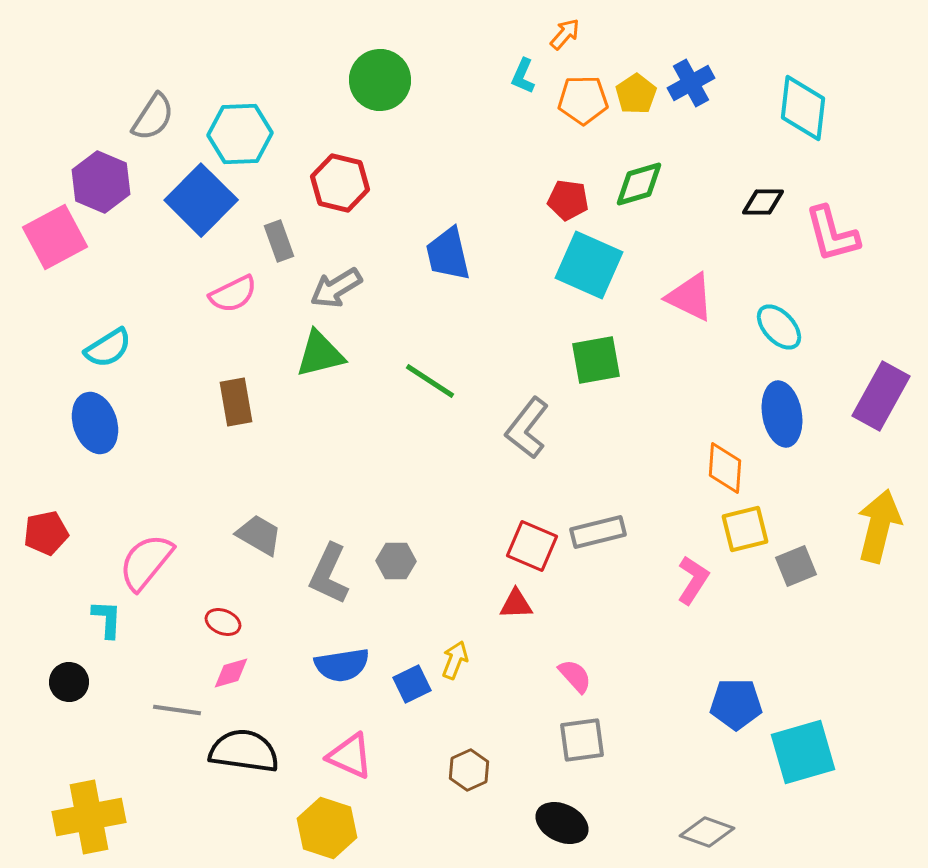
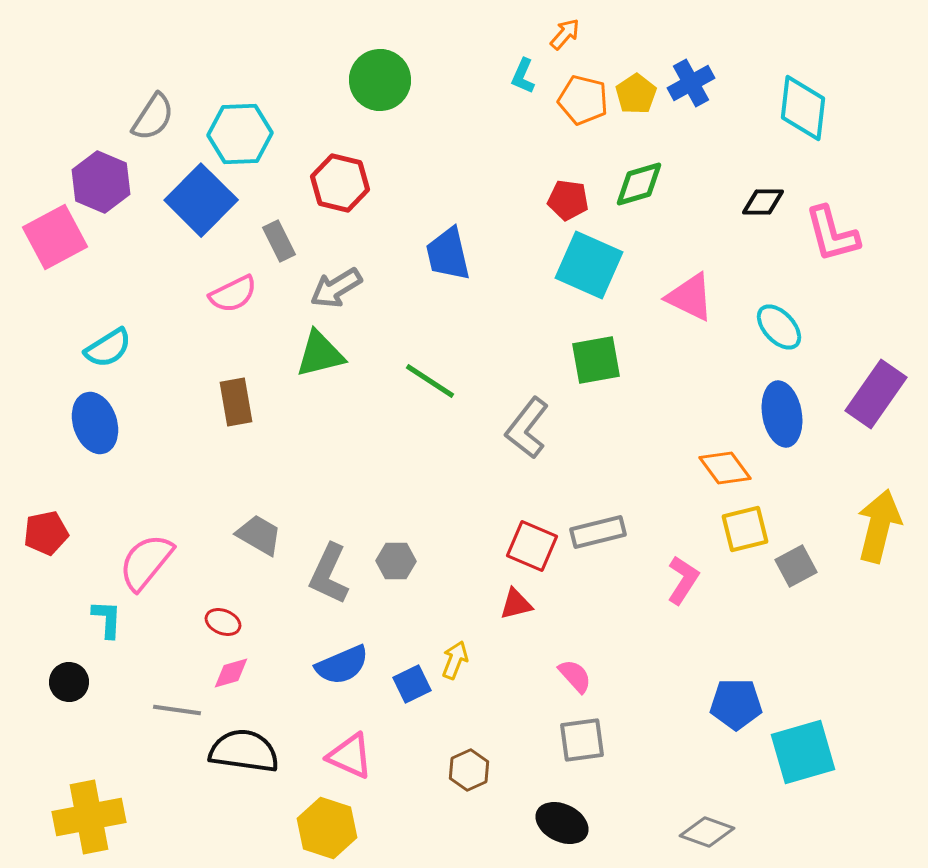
orange pentagon at (583, 100): rotated 15 degrees clockwise
gray rectangle at (279, 241): rotated 6 degrees counterclockwise
purple rectangle at (881, 396): moved 5 px left, 2 px up; rotated 6 degrees clockwise
orange diamond at (725, 468): rotated 40 degrees counterclockwise
gray square at (796, 566): rotated 6 degrees counterclockwise
pink L-shape at (693, 580): moved 10 px left
red triangle at (516, 604): rotated 12 degrees counterclockwise
blue semicircle at (342, 665): rotated 14 degrees counterclockwise
